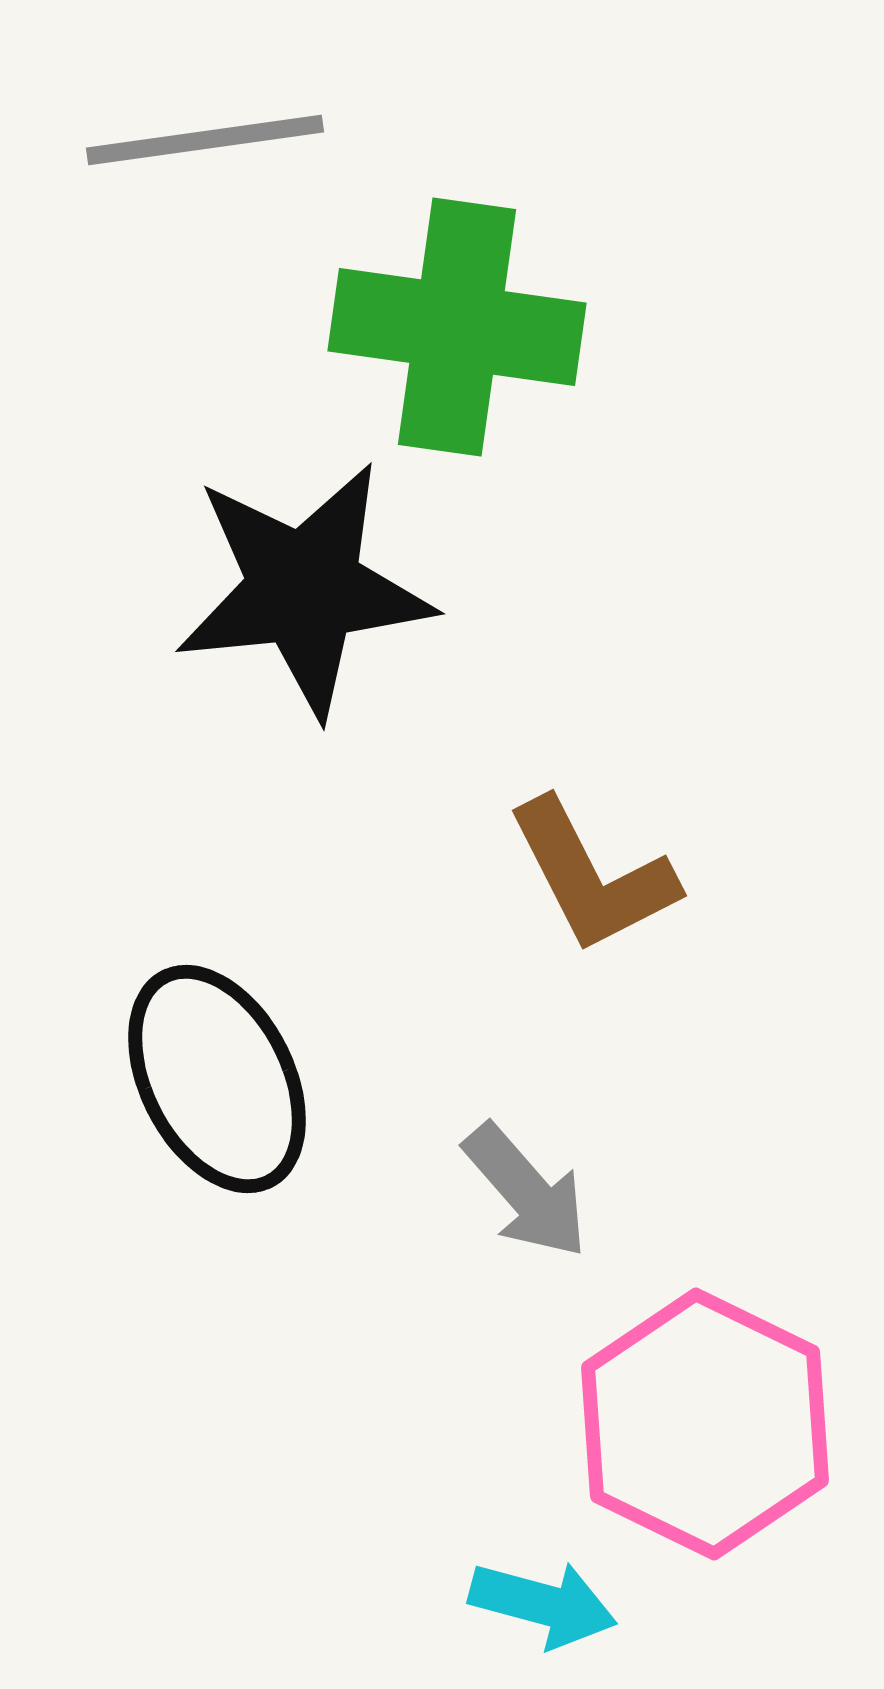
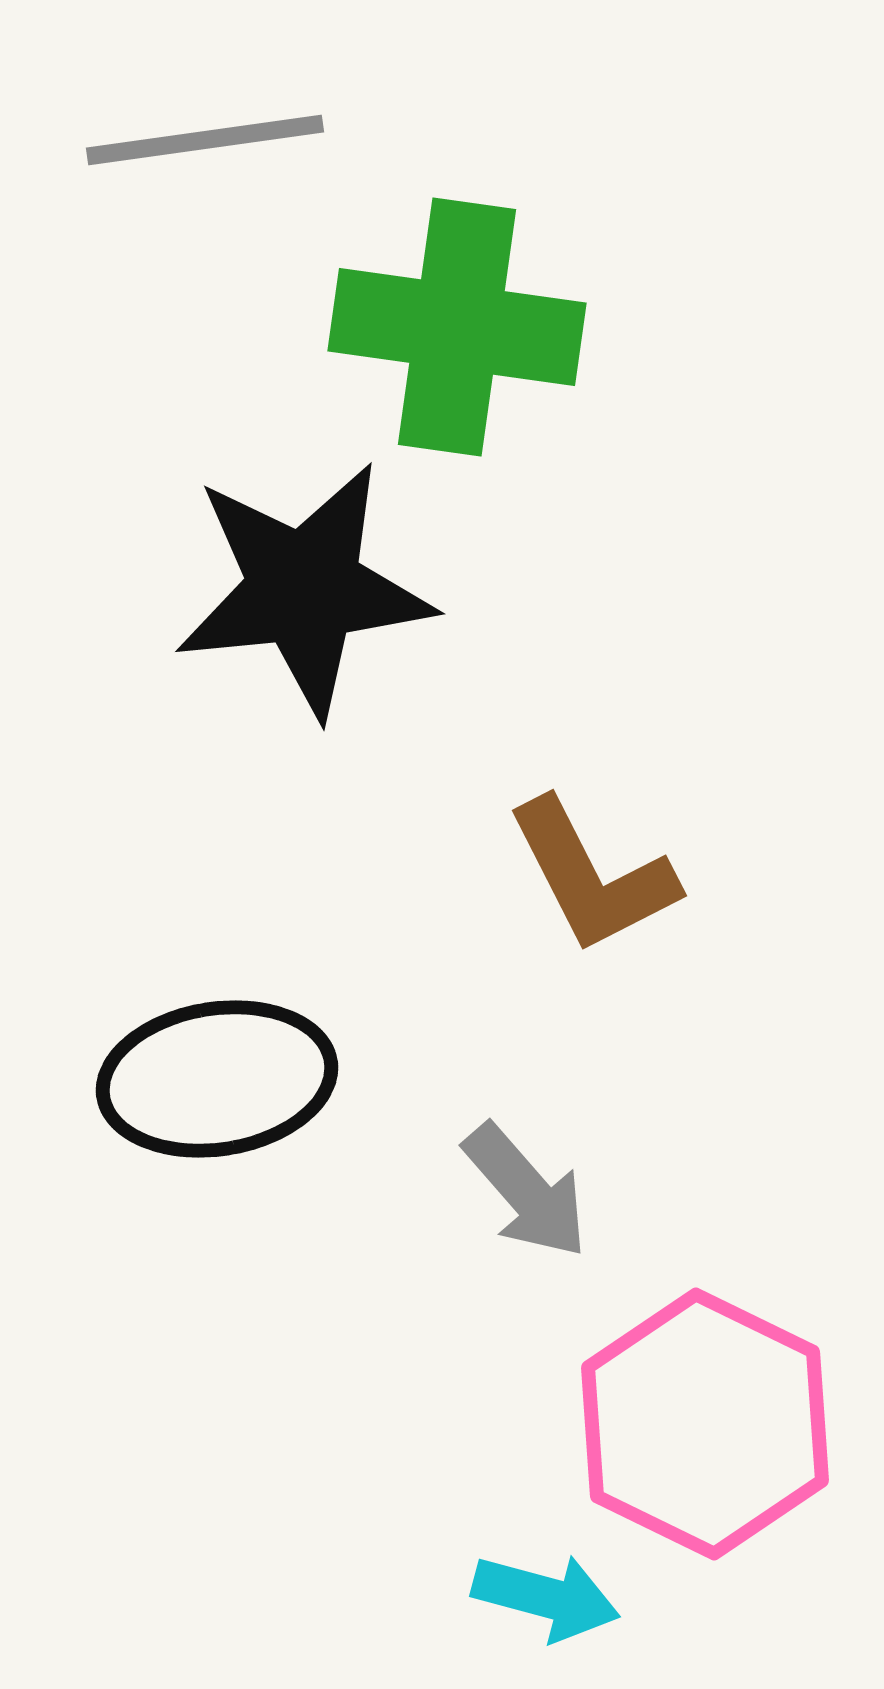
black ellipse: rotated 72 degrees counterclockwise
cyan arrow: moved 3 px right, 7 px up
